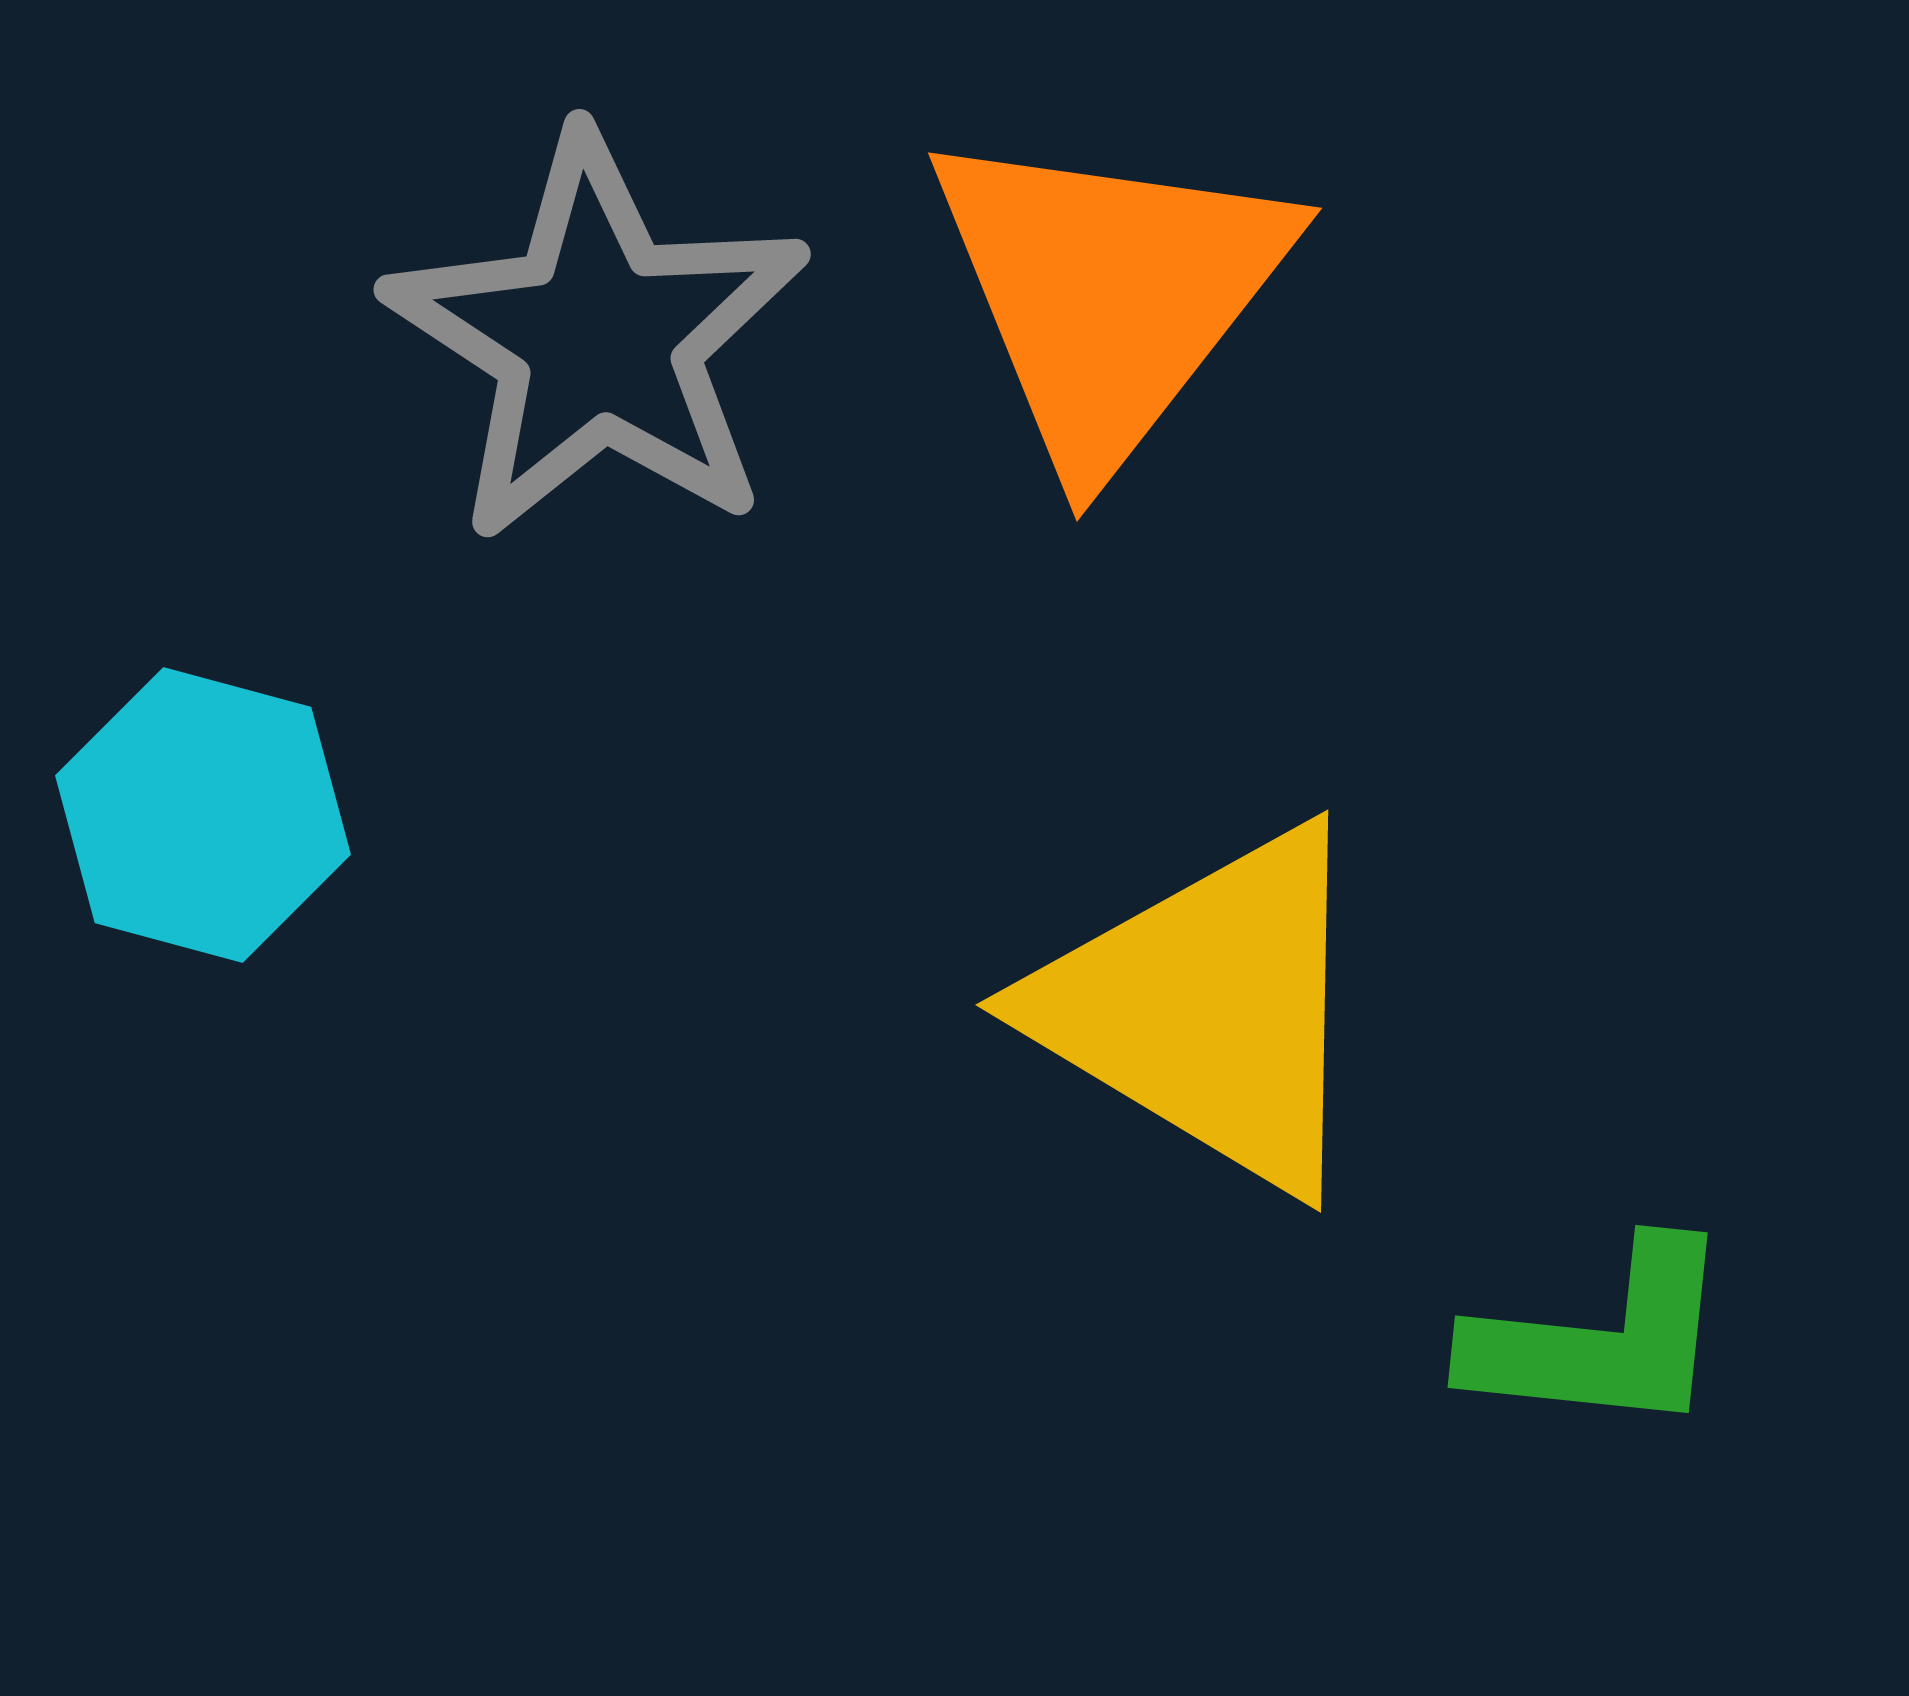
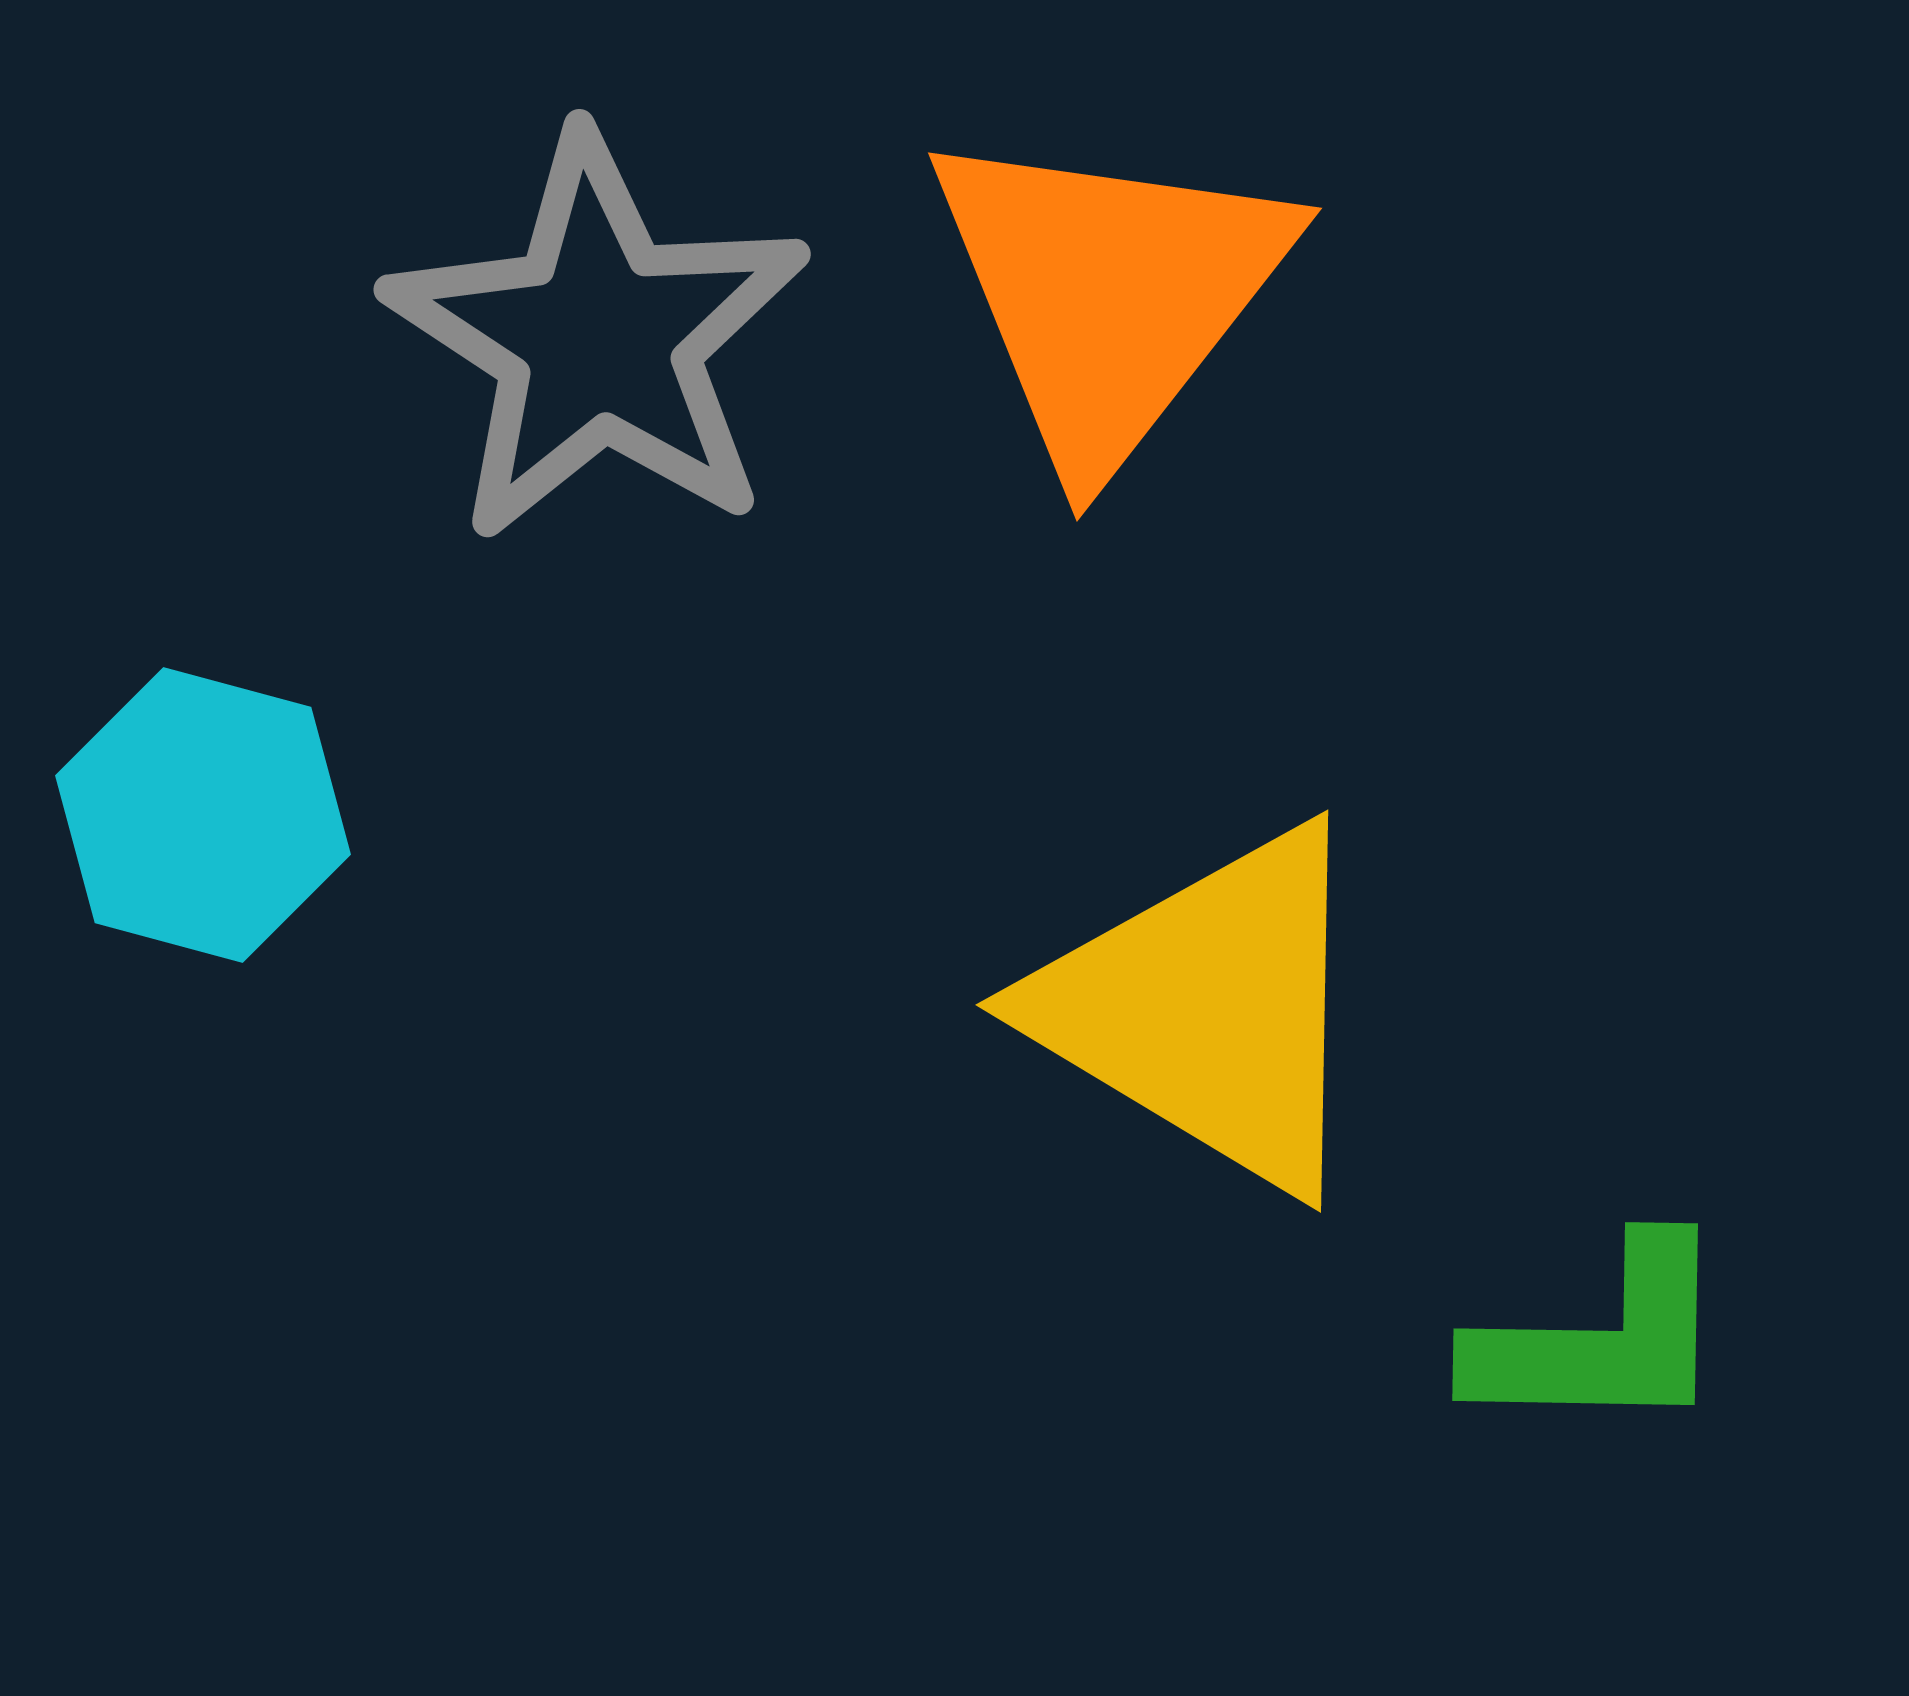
green L-shape: rotated 5 degrees counterclockwise
